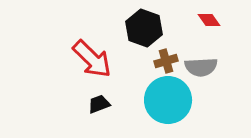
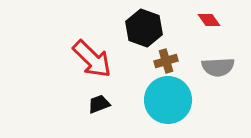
gray semicircle: moved 17 px right
